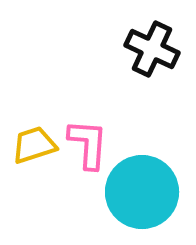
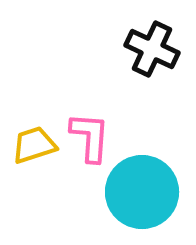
pink L-shape: moved 2 px right, 7 px up
